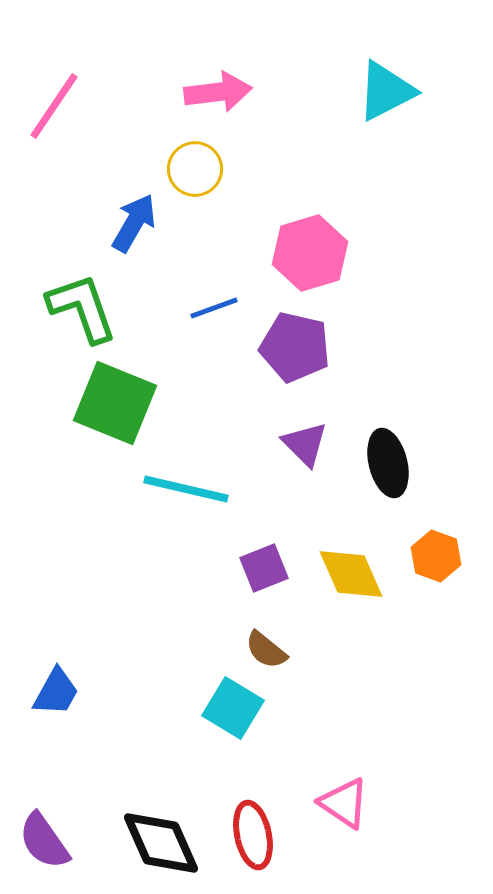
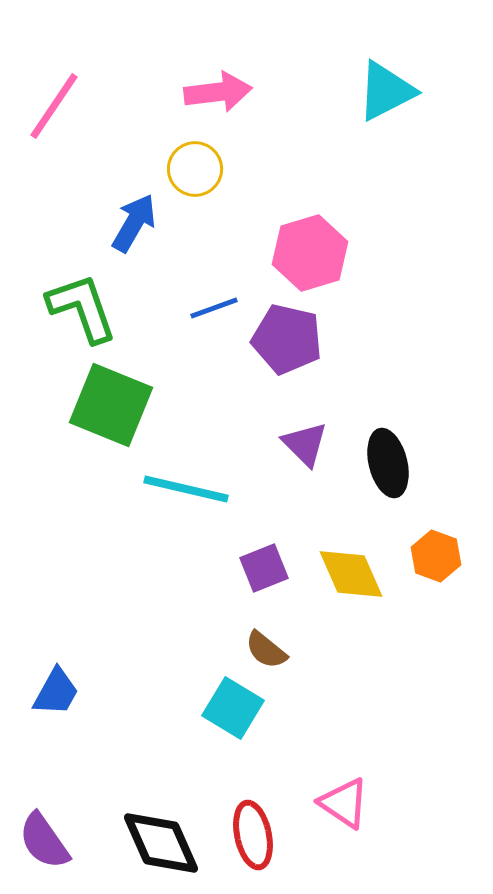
purple pentagon: moved 8 px left, 8 px up
green square: moved 4 px left, 2 px down
